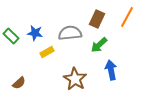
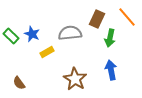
orange line: rotated 70 degrees counterclockwise
blue star: moved 3 px left, 1 px down; rotated 14 degrees clockwise
green arrow: moved 11 px right, 7 px up; rotated 36 degrees counterclockwise
brown semicircle: rotated 96 degrees clockwise
